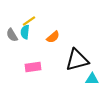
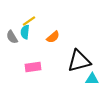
gray semicircle: moved 2 px down
black triangle: moved 2 px right, 1 px down
